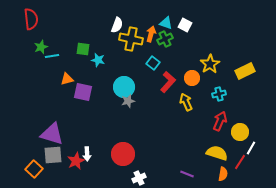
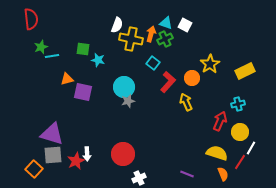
cyan cross: moved 19 px right, 10 px down
orange semicircle: rotated 32 degrees counterclockwise
